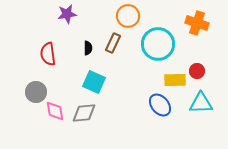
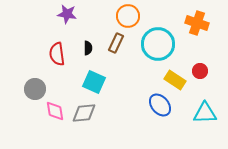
purple star: rotated 18 degrees clockwise
brown rectangle: moved 3 px right
red semicircle: moved 9 px right
red circle: moved 3 px right
yellow rectangle: rotated 35 degrees clockwise
gray circle: moved 1 px left, 3 px up
cyan triangle: moved 4 px right, 10 px down
